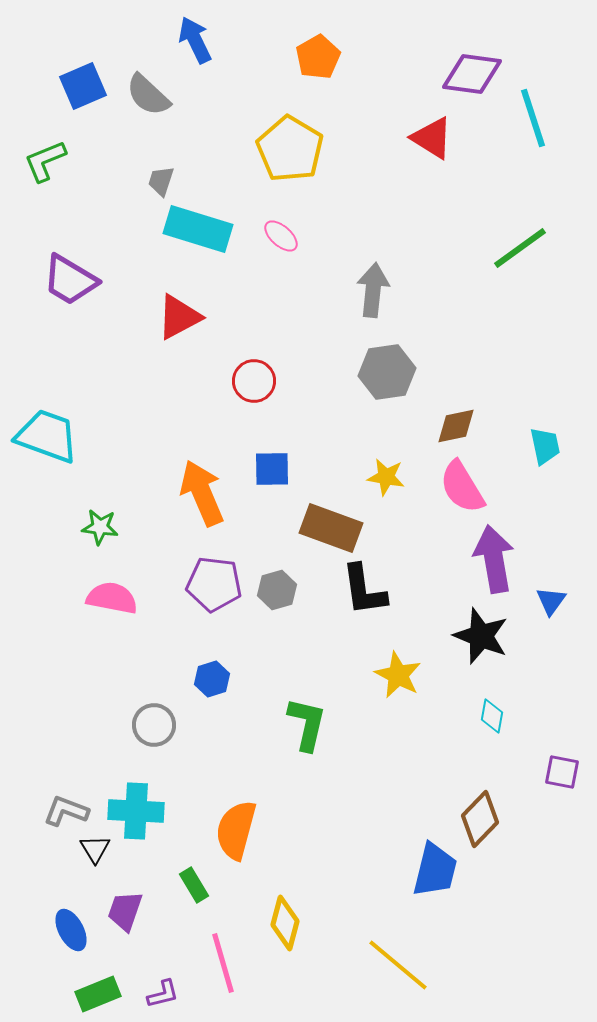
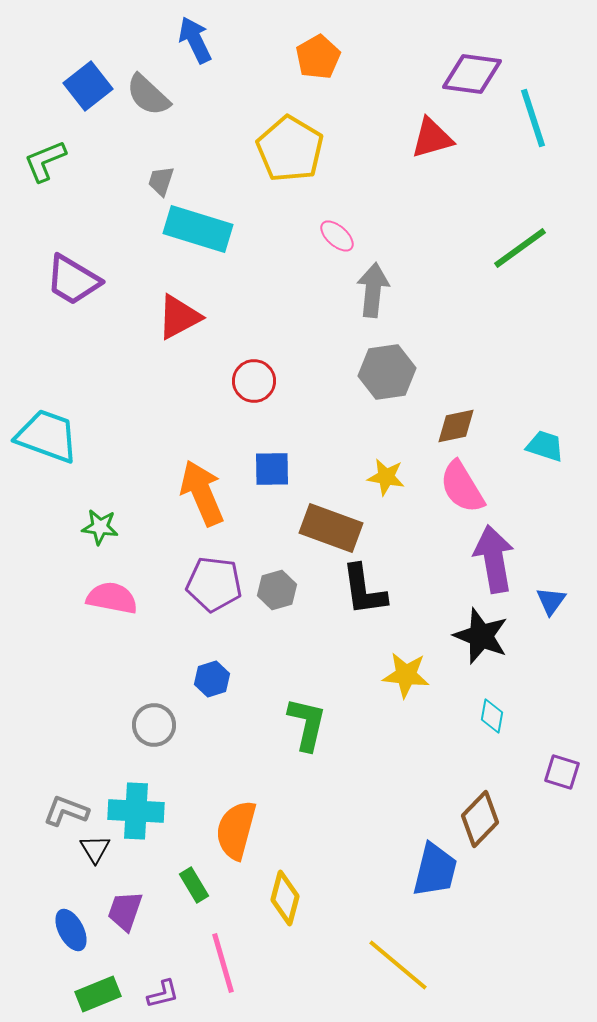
blue square at (83, 86): moved 5 px right; rotated 15 degrees counterclockwise
red triangle at (432, 138): rotated 48 degrees counterclockwise
pink ellipse at (281, 236): moved 56 px right
purple trapezoid at (70, 280): moved 3 px right
cyan trapezoid at (545, 446): rotated 60 degrees counterclockwise
yellow star at (398, 675): moved 8 px right; rotated 21 degrees counterclockwise
purple square at (562, 772): rotated 6 degrees clockwise
yellow diamond at (285, 923): moved 25 px up
